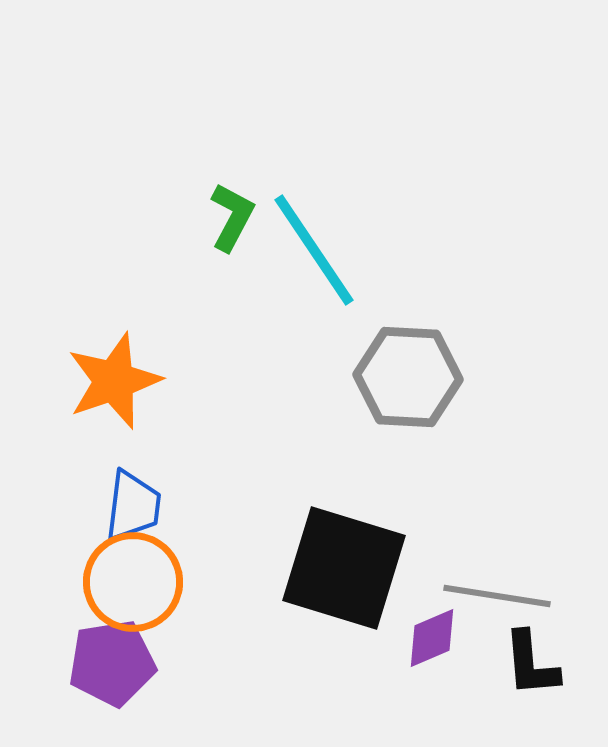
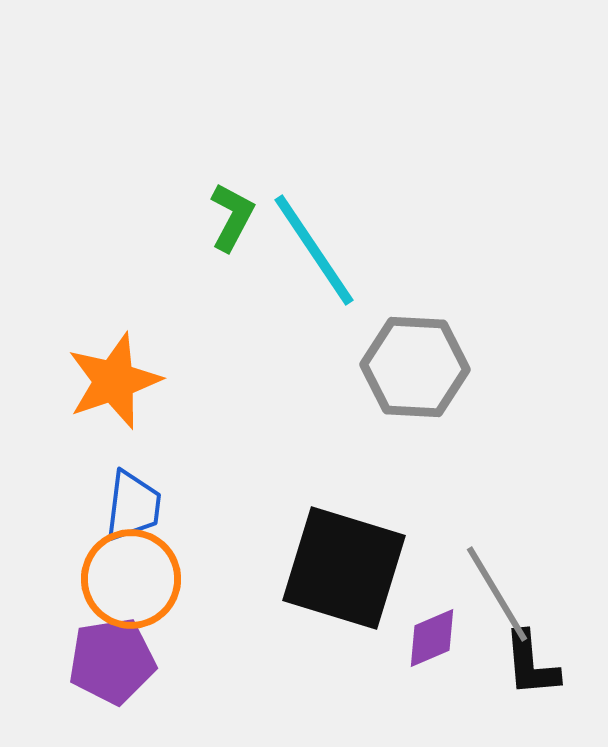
gray hexagon: moved 7 px right, 10 px up
orange circle: moved 2 px left, 3 px up
gray line: moved 2 px up; rotated 50 degrees clockwise
purple pentagon: moved 2 px up
